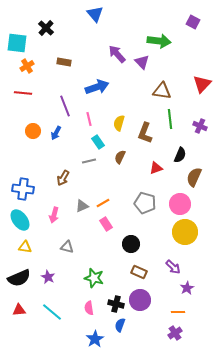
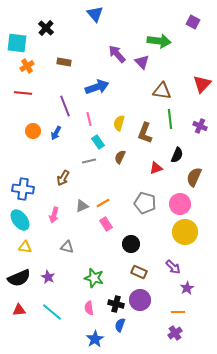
black semicircle at (180, 155): moved 3 px left
